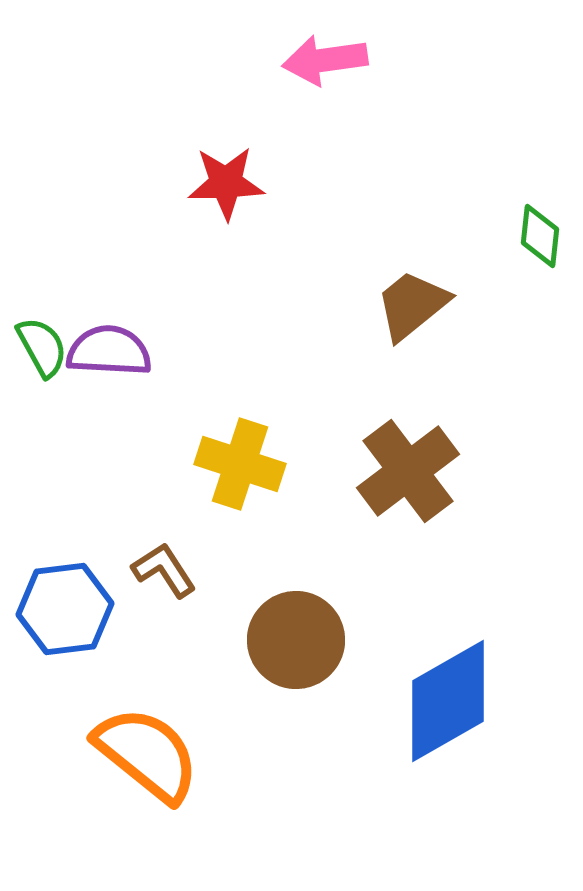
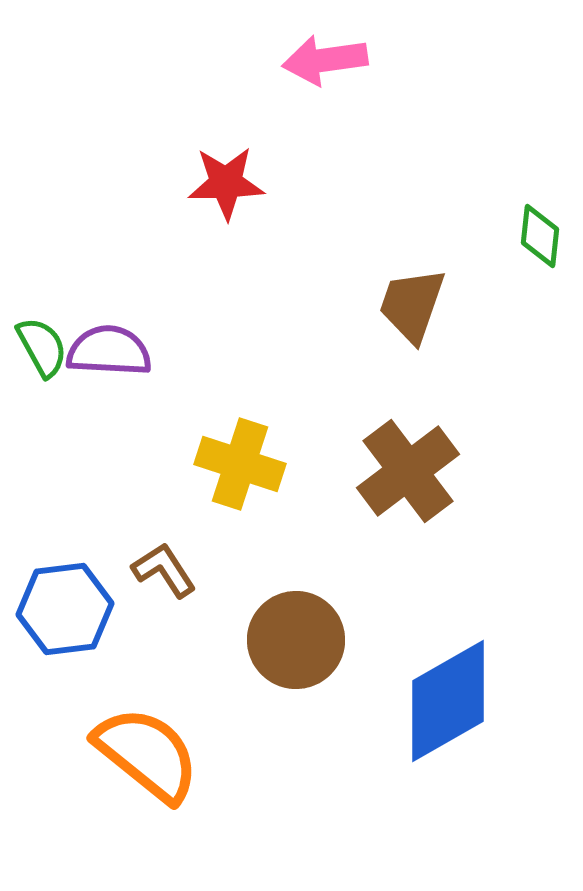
brown trapezoid: rotated 32 degrees counterclockwise
